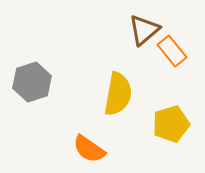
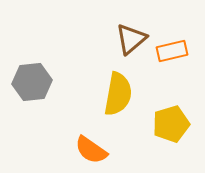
brown triangle: moved 13 px left, 9 px down
orange rectangle: rotated 64 degrees counterclockwise
gray hexagon: rotated 12 degrees clockwise
orange semicircle: moved 2 px right, 1 px down
